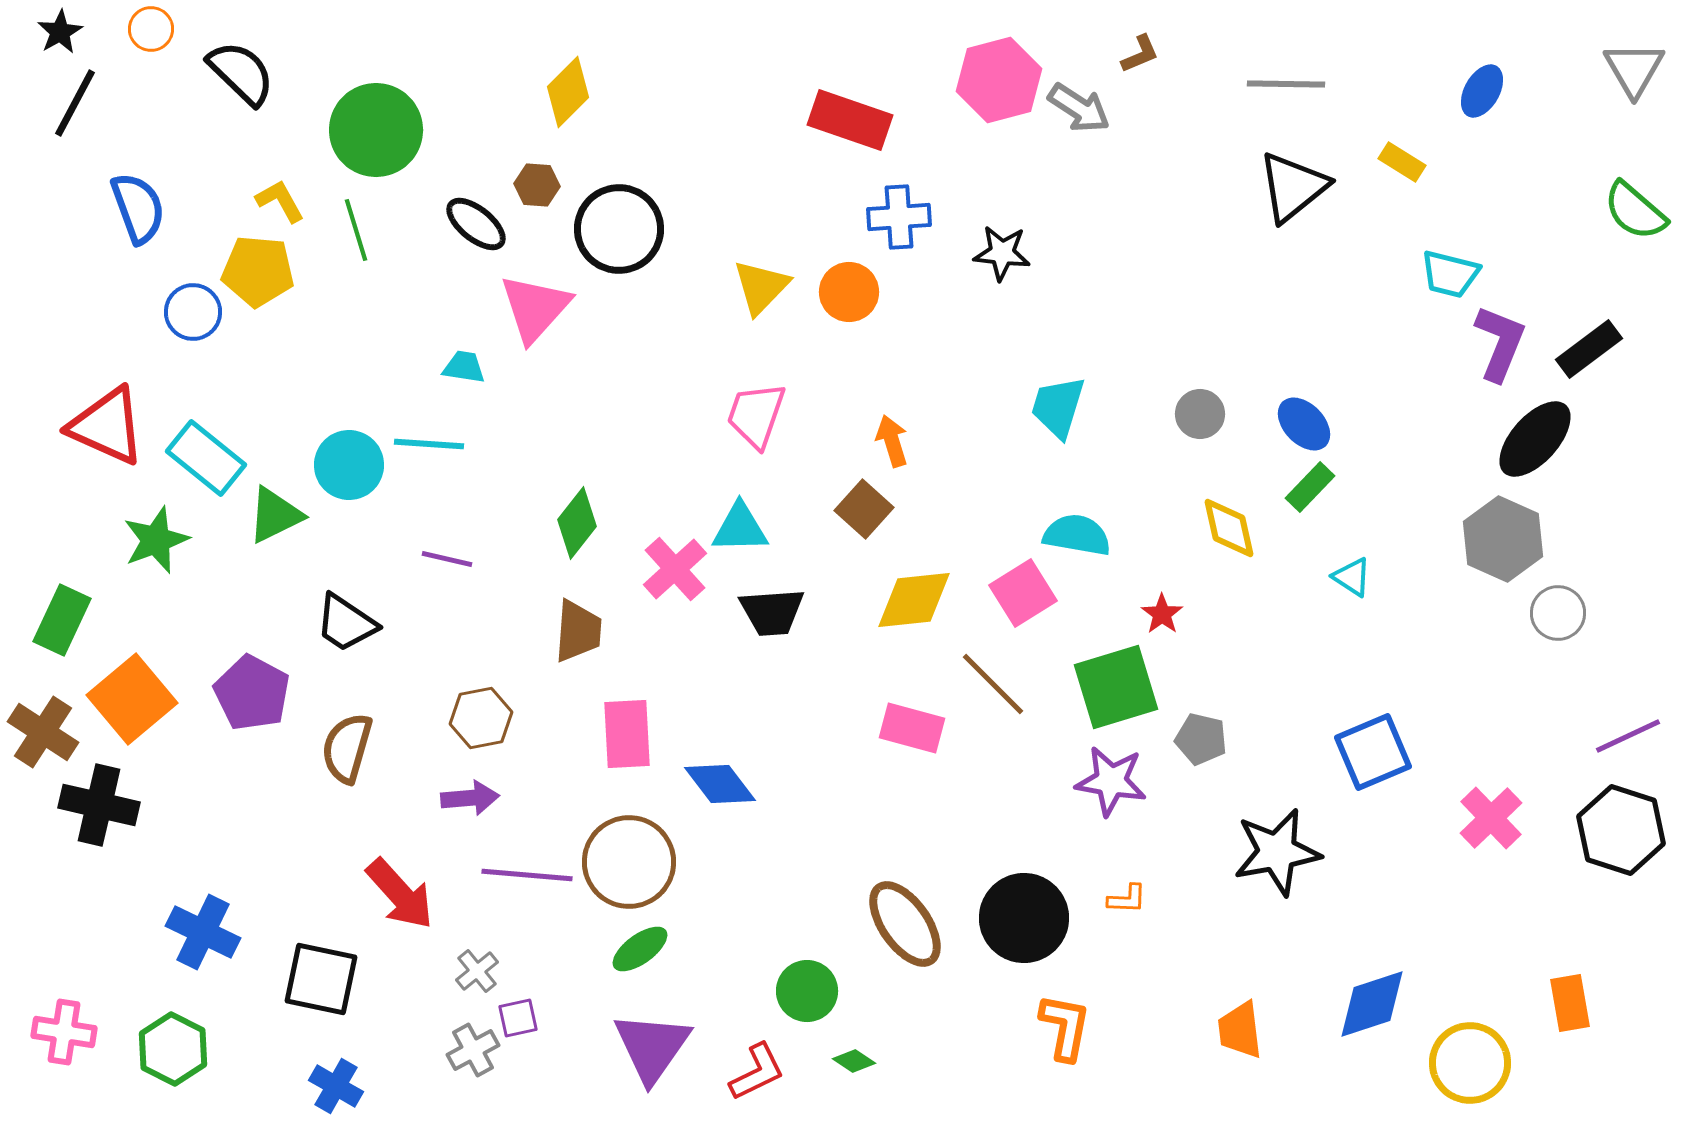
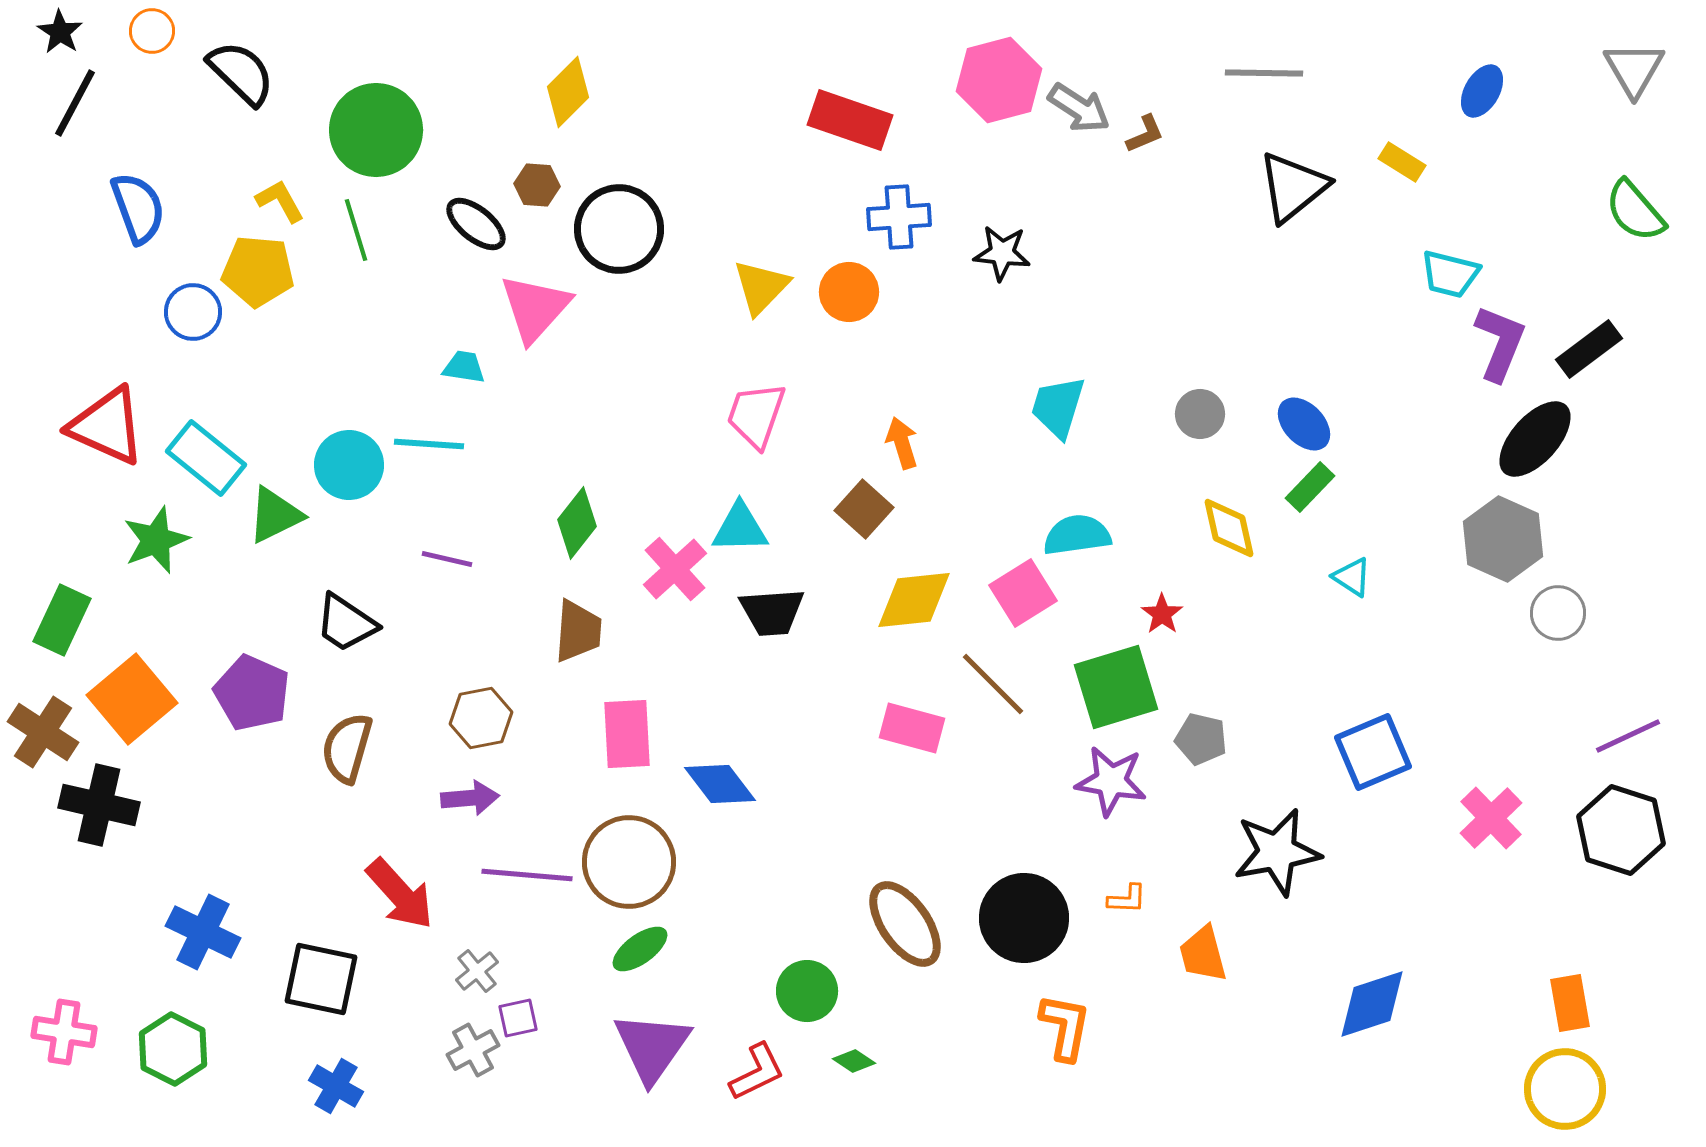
orange circle at (151, 29): moved 1 px right, 2 px down
black star at (60, 32): rotated 9 degrees counterclockwise
brown L-shape at (1140, 54): moved 5 px right, 80 px down
gray line at (1286, 84): moved 22 px left, 11 px up
green semicircle at (1635, 211): rotated 8 degrees clockwise
orange arrow at (892, 441): moved 10 px right, 2 px down
cyan semicircle at (1077, 535): rotated 18 degrees counterclockwise
purple pentagon at (252, 693): rotated 4 degrees counterclockwise
orange trapezoid at (1240, 1030): moved 37 px left, 76 px up; rotated 8 degrees counterclockwise
yellow circle at (1470, 1063): moved 95 px right, 26 px down
